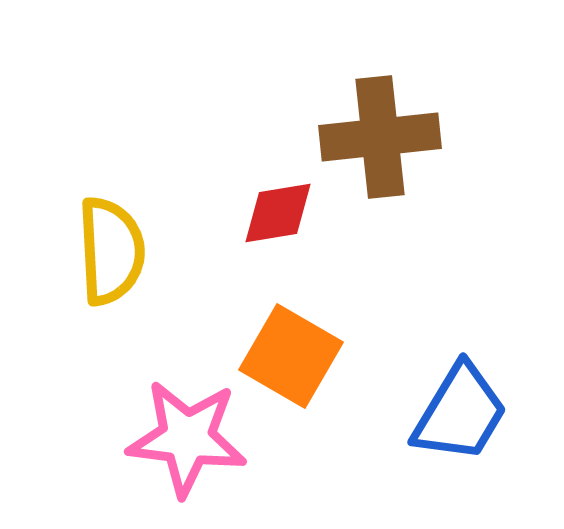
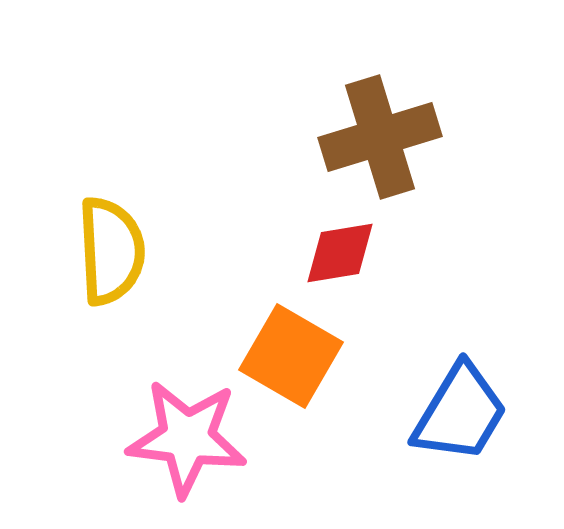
brown cross: rotated 11 degrees counterclockwise
red diamond: moved 62 px right, 40 px down
